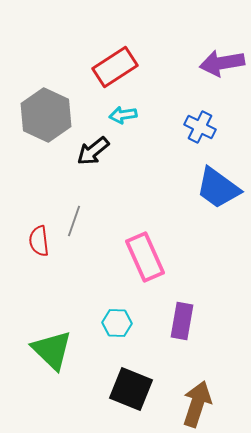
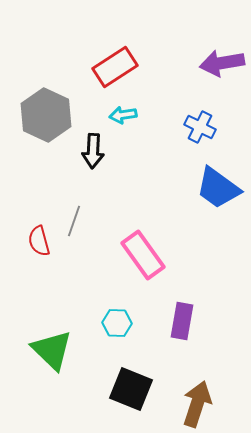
black arrow: rotated 48 degrees counterclockwise
red semicircle: rotated 8 degrees counterclockwise
pink rectangle: moved 2 px left, 2 px up; rotated 12 degrees counterclockwise
